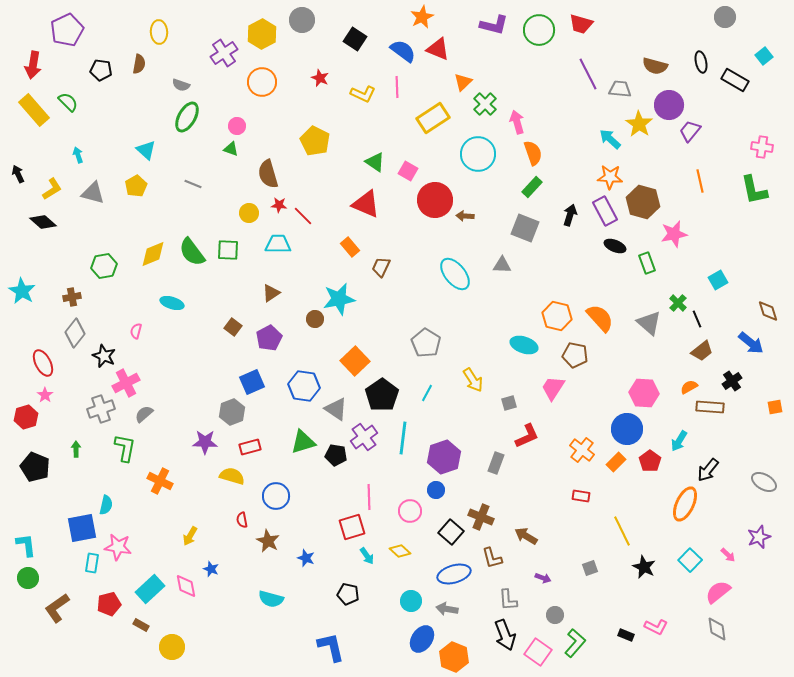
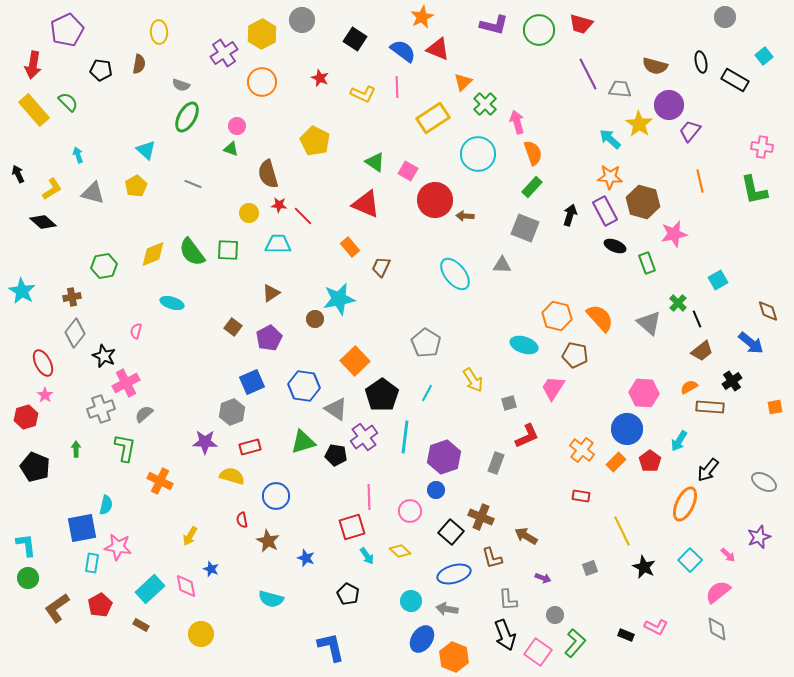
cyan line at (403, 438): moved 2 px right, 1 px up
black pentagon at (348, 594): rotated 15 degrees clockwise
red pentagon at (109, 604): moved 9 px left, 1 px down; rotated 15 degrees counterclockwise
yellow circle at (172, 647): moved 29 px right, 13 px up
